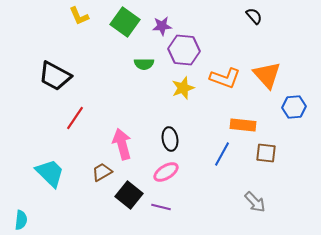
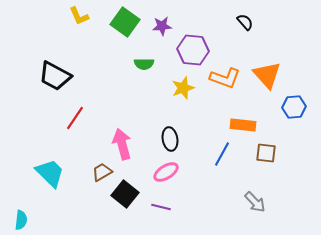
black semicircle: moved 9 px left, 6 px down
purple hexagon: moved 9 px right
black square: moved 4 px left, 1 px up
